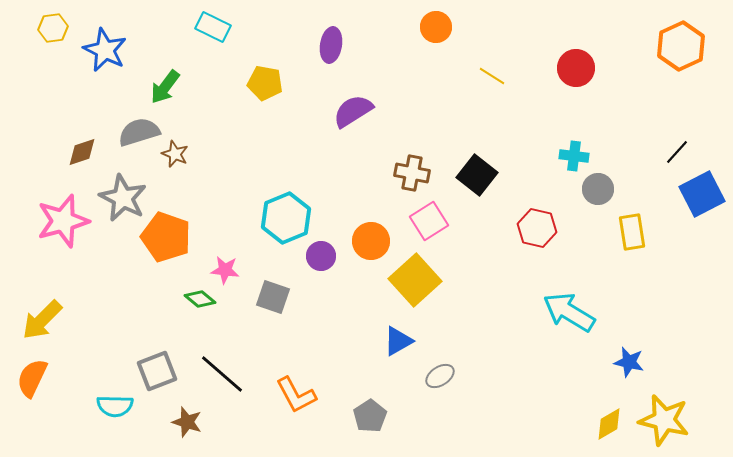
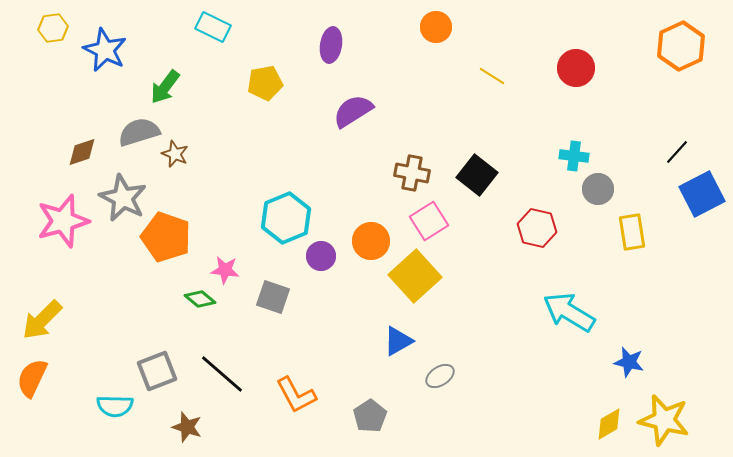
yellow pentagon at (265, 83): rotated 20 degrees counterclockwise
yellow square at (415, 280): moved 4 px up
brown star at (187, 422): moved 5 px down
